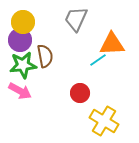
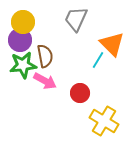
orange triangle: rotated 48 degrees clockwise
cyan line: rotated 24 degrees counterclockwise
pink arrow: moved 25 px right, 10 px up
